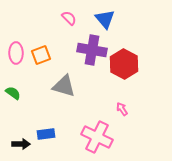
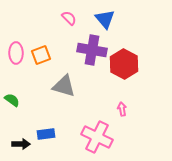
green semicircle: moved 1 px left, 7 px down
pink arrow: rotated 24 degrees clockwise
